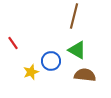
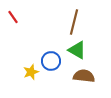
brown line: moved 6 px down
red line: moved 26 px up
brown semicircle: moved 1 px left, 1 px down
